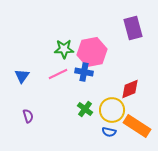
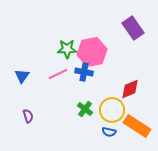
purple rectangle: rotated 20 degrees counterclockwise
green star: moved 3 px right
